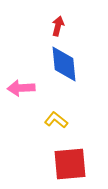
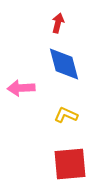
red arrow: moved 3 px up
blue diamond: rotated 9 degrees counterclockwise
yellow L-shape: moved 10 px right, 5 px up; rotated 15 degrees counterclockwise
